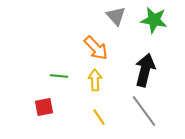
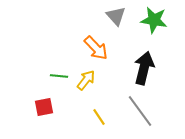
black arrow: moved 1 px left, 2 px up
yellow arrow: moved 9 px left; rotated 40 degrees clockwise
gray line: moved 4 px left
